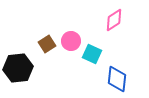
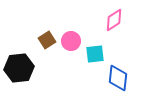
brown square: moved 4 px up
cyan square: moved 3 px right; rotated 30 degrees counterclockwise
black hexagon: moved 1 px right
blue diamond: moved 1 px right, 1 px up
